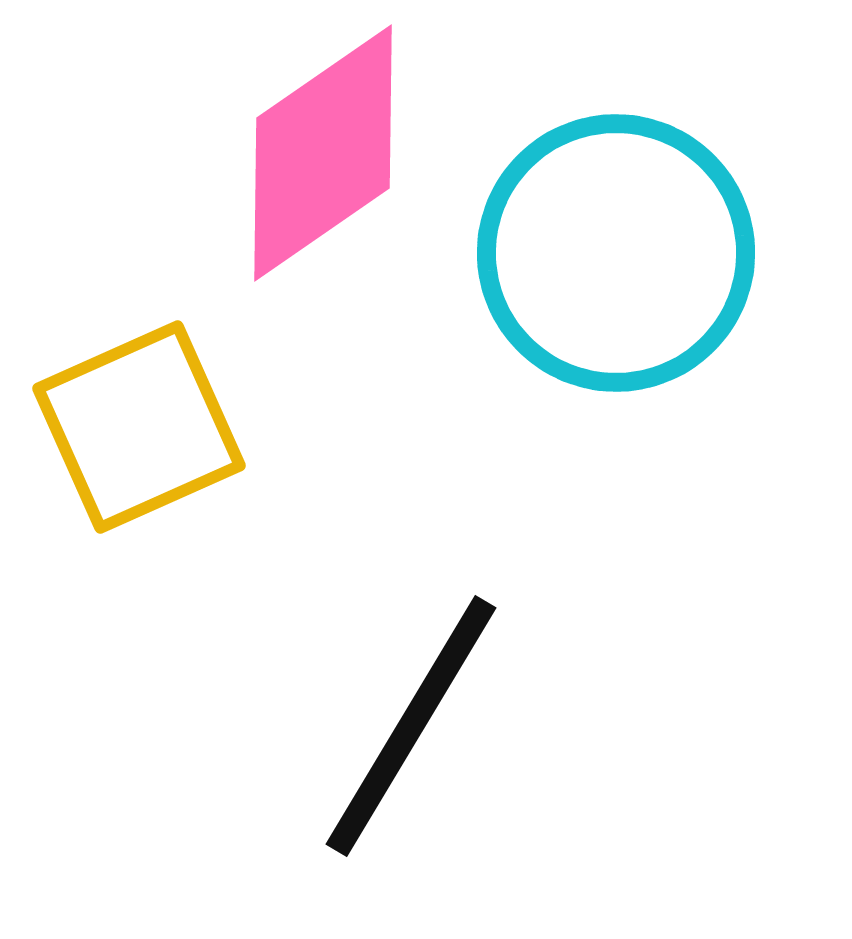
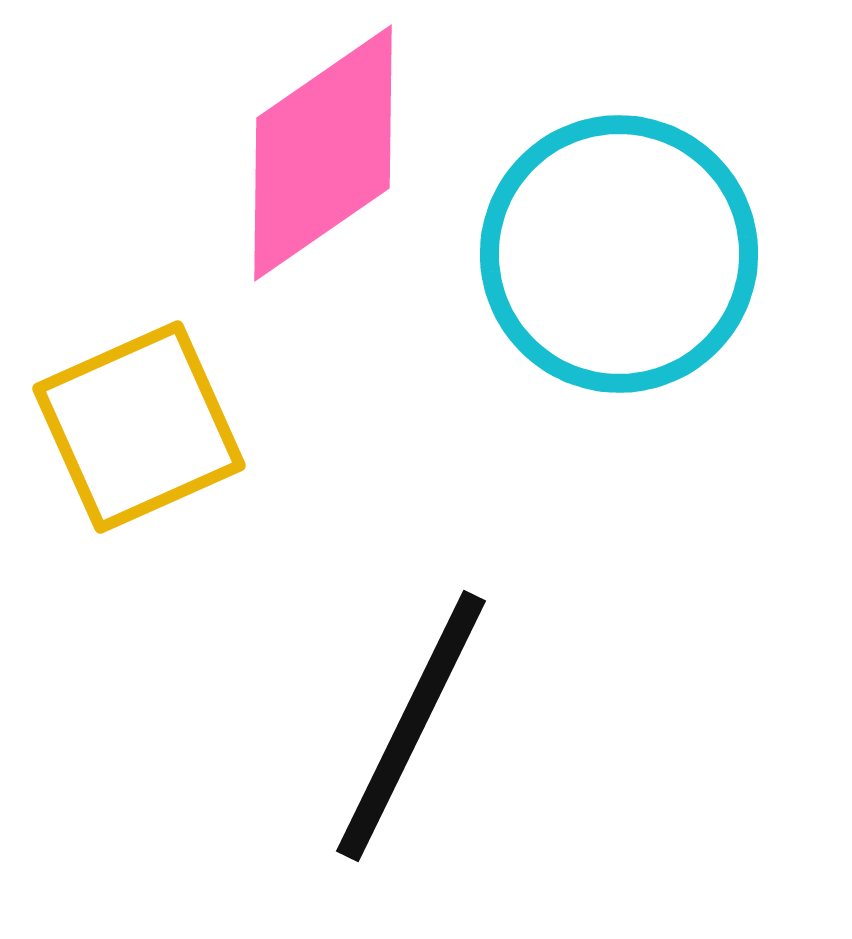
cyan circle: moved 3 px right, 1 px down
black line: rotated 5 degrees counterclockwise
